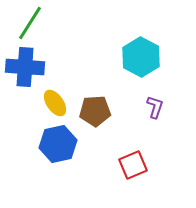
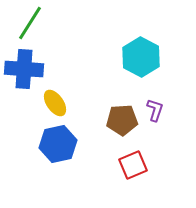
blue cross: moved 1 px left, 2 px down
purple L-shape: moved 3 px down
brown pentagon: moved 27 px right, 9 px down
